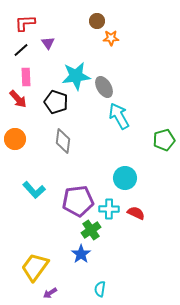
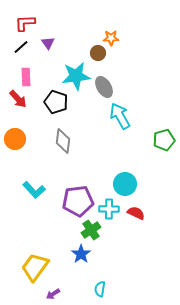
brown circle: moved 1 px right, 32 px down
black line: moved 3 px up
cyan arrow: moved 1 px right
cyan circle: moved 6 px down
purple arrow: moved 3 px right, 1 px down
